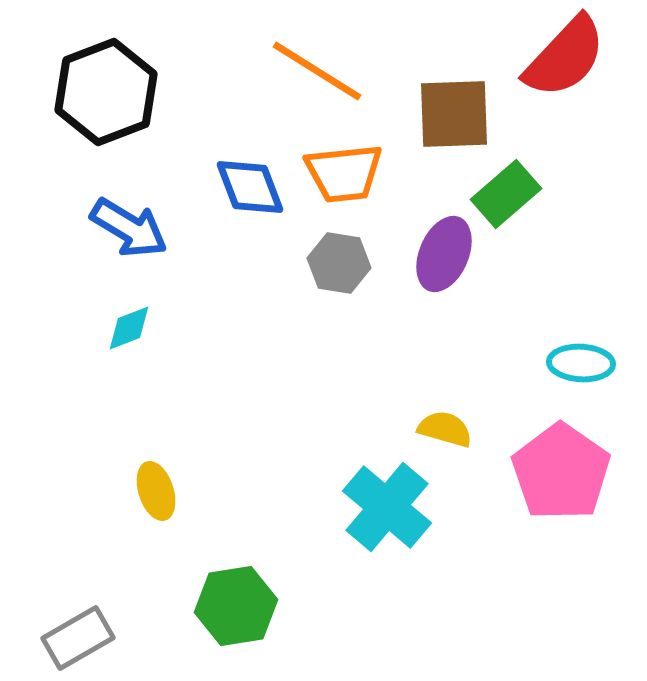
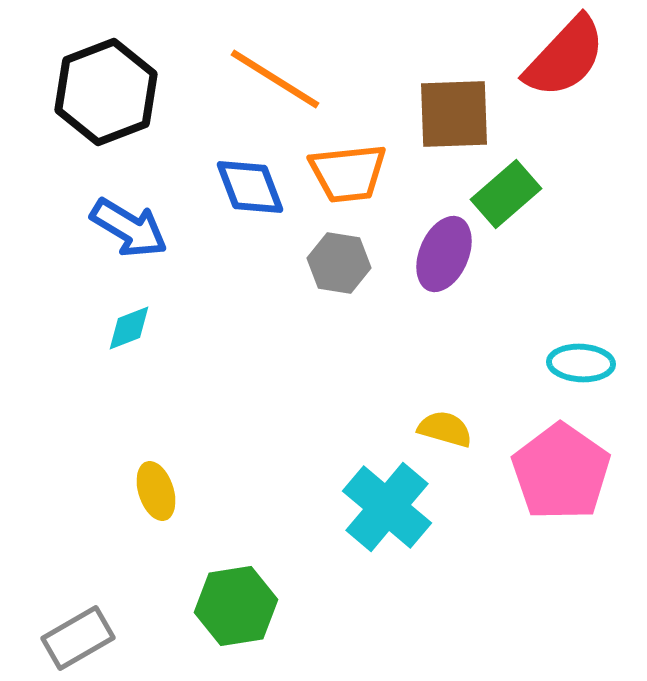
orange line: moved 42 px left, 8 px down
orange trapezoid: moved 4 px right
